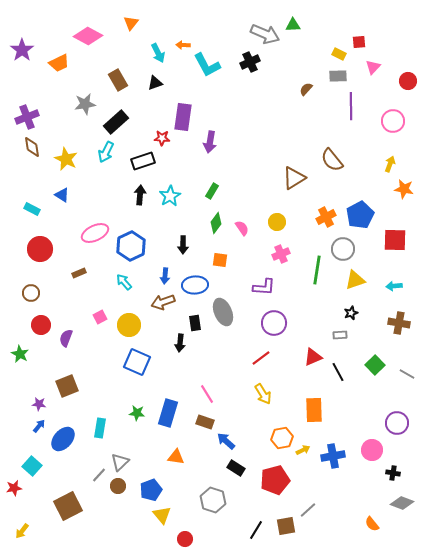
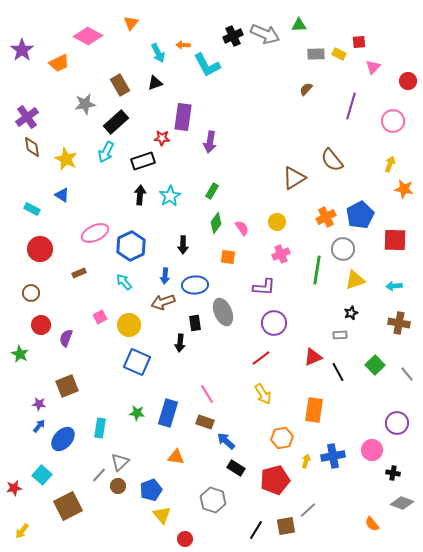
green triangle at (293, 25): moved 6 px right
black cross at (250, 62): moved 17 px left, 26 px up
gray rectangle at (338, 76): moved 22 px left, 22 px up
brown rectangle at (118, 80): moved 2 px right, 5 px down
purple line at (351, 106): rotated 16 degrees clockwise
purple cross at (27, 117): rotated 15 degrees counterclockwise
orange square at (220, 260): moved 8 px right, 3 px up
gray line at (407, 374): rotated 21 degrees clockwise
orange rectangle at (314, 410): rotated 10 degrees clockwise
yellow arrow at (303, 450): moved 3 px right, 11 px down; rotated 48 degrees counterclockwise
cyan square at (32, 466): moved 10 px right, 9 px down
